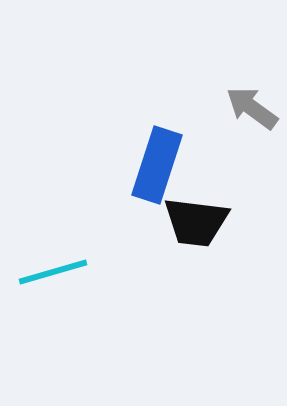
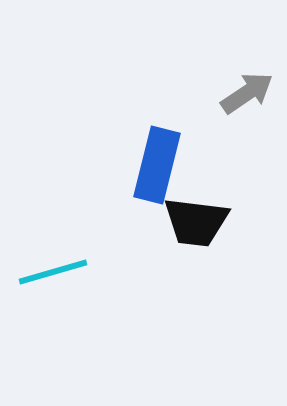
gray arrow: moved 5 px left, 15 px up; rotated 110 degrees clockwise
blue rectangle: rotated 4 degrees counterclockwise
